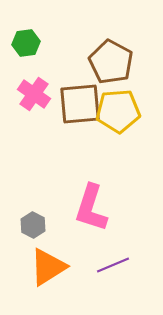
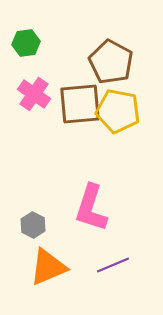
yellow pentagon: rotated 15 degrees clockwise
orange triangle: rotated 9 degrees clockwise
